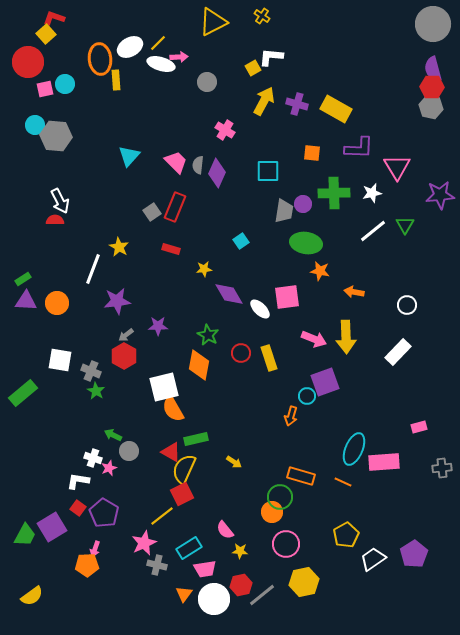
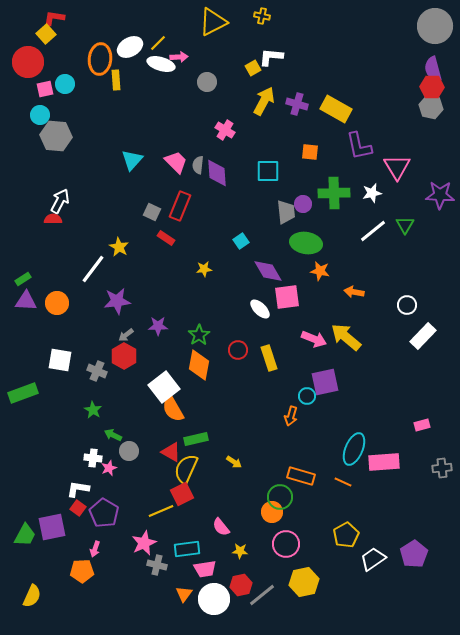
yellow cross at (262, 16): rotated 21 degrees counterclockwise
red L-shape at (54, 18): rotated 10 degrees counterclockwise
gray circle at (433, 24): moved 2 px right, 2 px down
orange ellipse at (100, 59): rotated 12 degrees clockwise
cyan circle at (35, 125): moved 5 px right, 10 px up
purple L-shape at (359, 148): moved 2 px up; rotated 76 degrees clockwise
orange square at (312, 153): moved 2 px left, 1 px up
cyan triangle at (129, 156): moved 3 px right, 4 px down
purple diamond at (217, 173): rotated 28 degrees counterclockwise
purple star at (440, 195): rotated 8 degrees clockwise
white arrow at (60, 201): rotated 125 degrees counterclockwise
red rectangle at (175, 207): moved 5 px right, 1 px up
gray trapezoid at (284, 211): moved 2 px right, 1 px down; rotated 15 degrees counterclockwise
gray square at (152, 212): rotated 30 degrees counterclockwise
red semicircle at (55, 220): moved 2 px left, 1 px up
red rectangle at (171, 249): moved 5 px left, 11 px up; rotated 18 degrees clockwise
white line at (93, 269): rotated 16 degrees clockwise
purple diamond at (229, 294): moved 39 px right, 23 px up
green star at (208, 335): moved 9 px left; rotated 10 degrees clockwise
yellow arrow at (346, 337): rotated 132 degrees clockwise
white rectangle at (398, 352): moved 25 px right, 16 px up
red circle at (241, 353): moved 3 px left, 3 px up
gray cross at (91, 371): moved 6 px right
purple square at (325, 382): rotated 8 degrees clockwise
white square at (164, 387): rotated 24 degrees counterclockwise
green star at (96, 391): moved 3 px left, 19 px down
green rectangle at (23, 393): rotated 20 degrees clockwise
pink rectangle at (419, 427): moved 3 px right, 2 px up
white cross at (93, 458): rotated 12 degrees counterclockwise
yellow semicircle at (184, 469): moved 2 px right
white L-shape at (78, 481): moved 8 px down
yellow line at (162, 516): moved 1 px left, 5 px up; rotated 15 degrees clockwise
purple square at (52, 527): rotated 20 degrees clockwise
pink semicircle at (225, 530): moved 4 px left, 3 px up
cyan rectangle at (189, 548): moved 2 px left, 1 px down; rotated 25 degrees clockwise
orange pentagon at (87, 565): moved 5 px left, 6 px down
yellow semicircle at (32, 596): rotated 30 degrees counterclockwise
